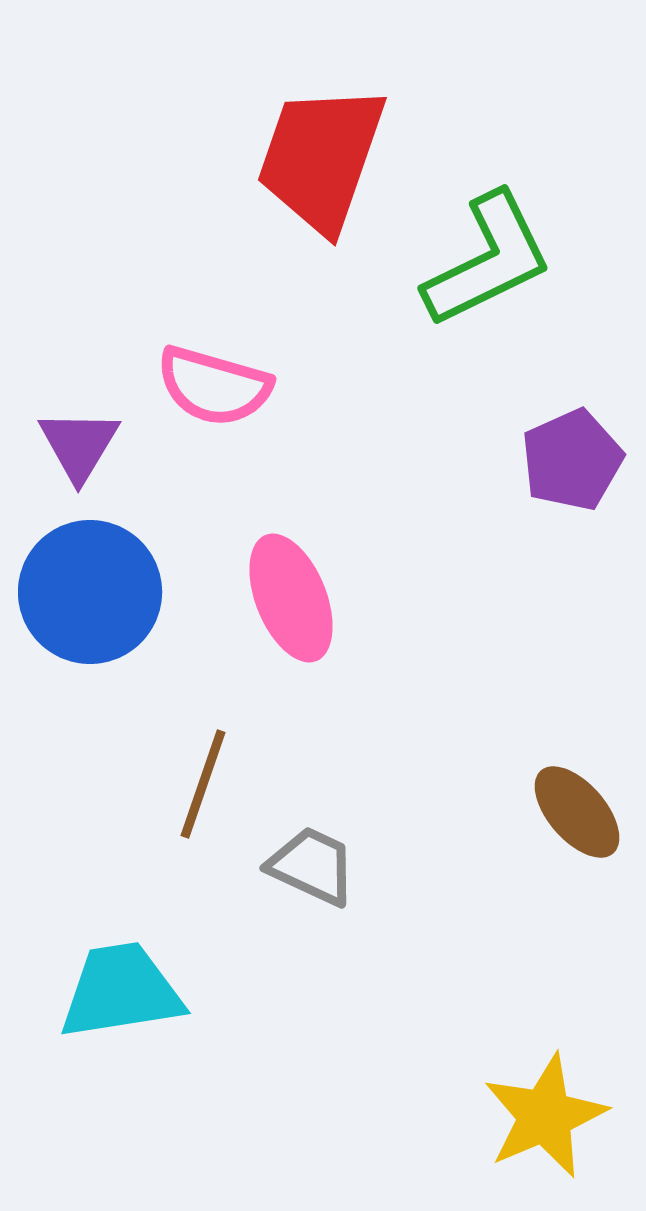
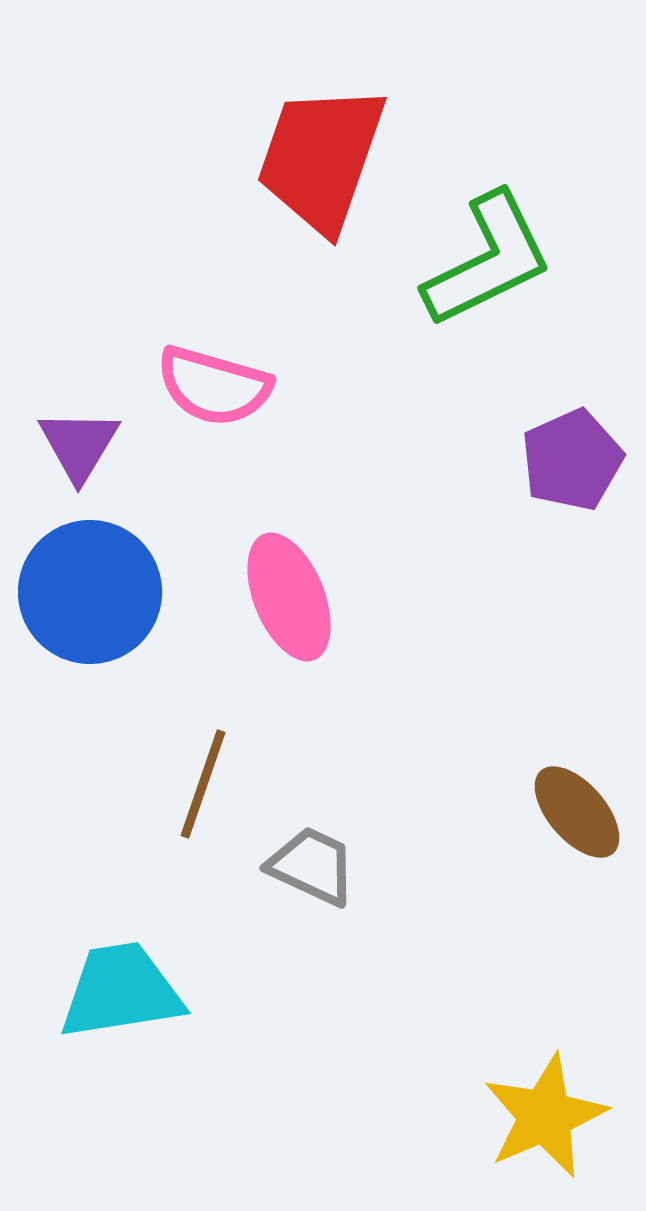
pink ellipse: moved 2 px left, 1 px up
